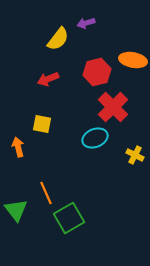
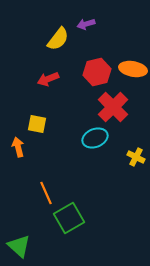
purple arrow: moved 1 px down
orange ellipse: moved 9 px down
yellow square: moved 5 px left
yellow cross: moved 1 px right, 2 px down
green triangle: moved 3 px right, 36 px down; rotated 10 degrees counterclockwise
